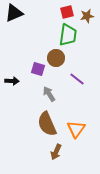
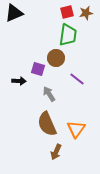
brown star: moved 1 px left, 3 px up
black arrow: moved 7 px right
